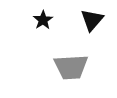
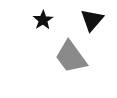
gray trapezoid: moved 10 px up; rotated 57 degrees clockwise
